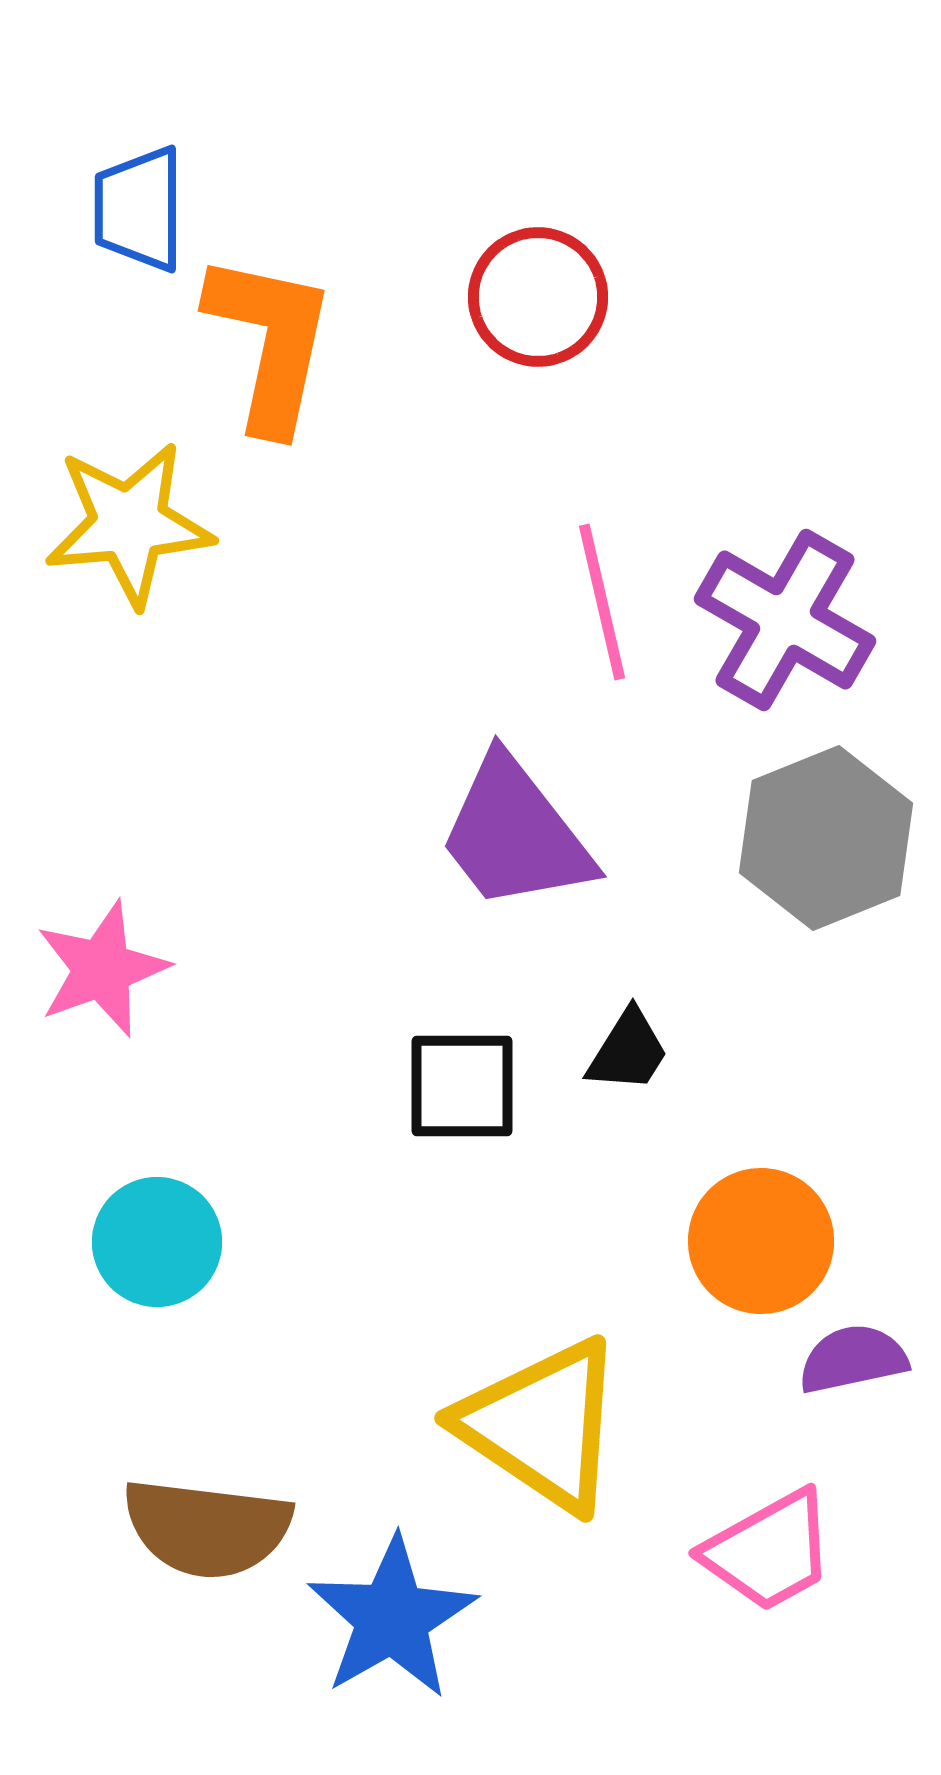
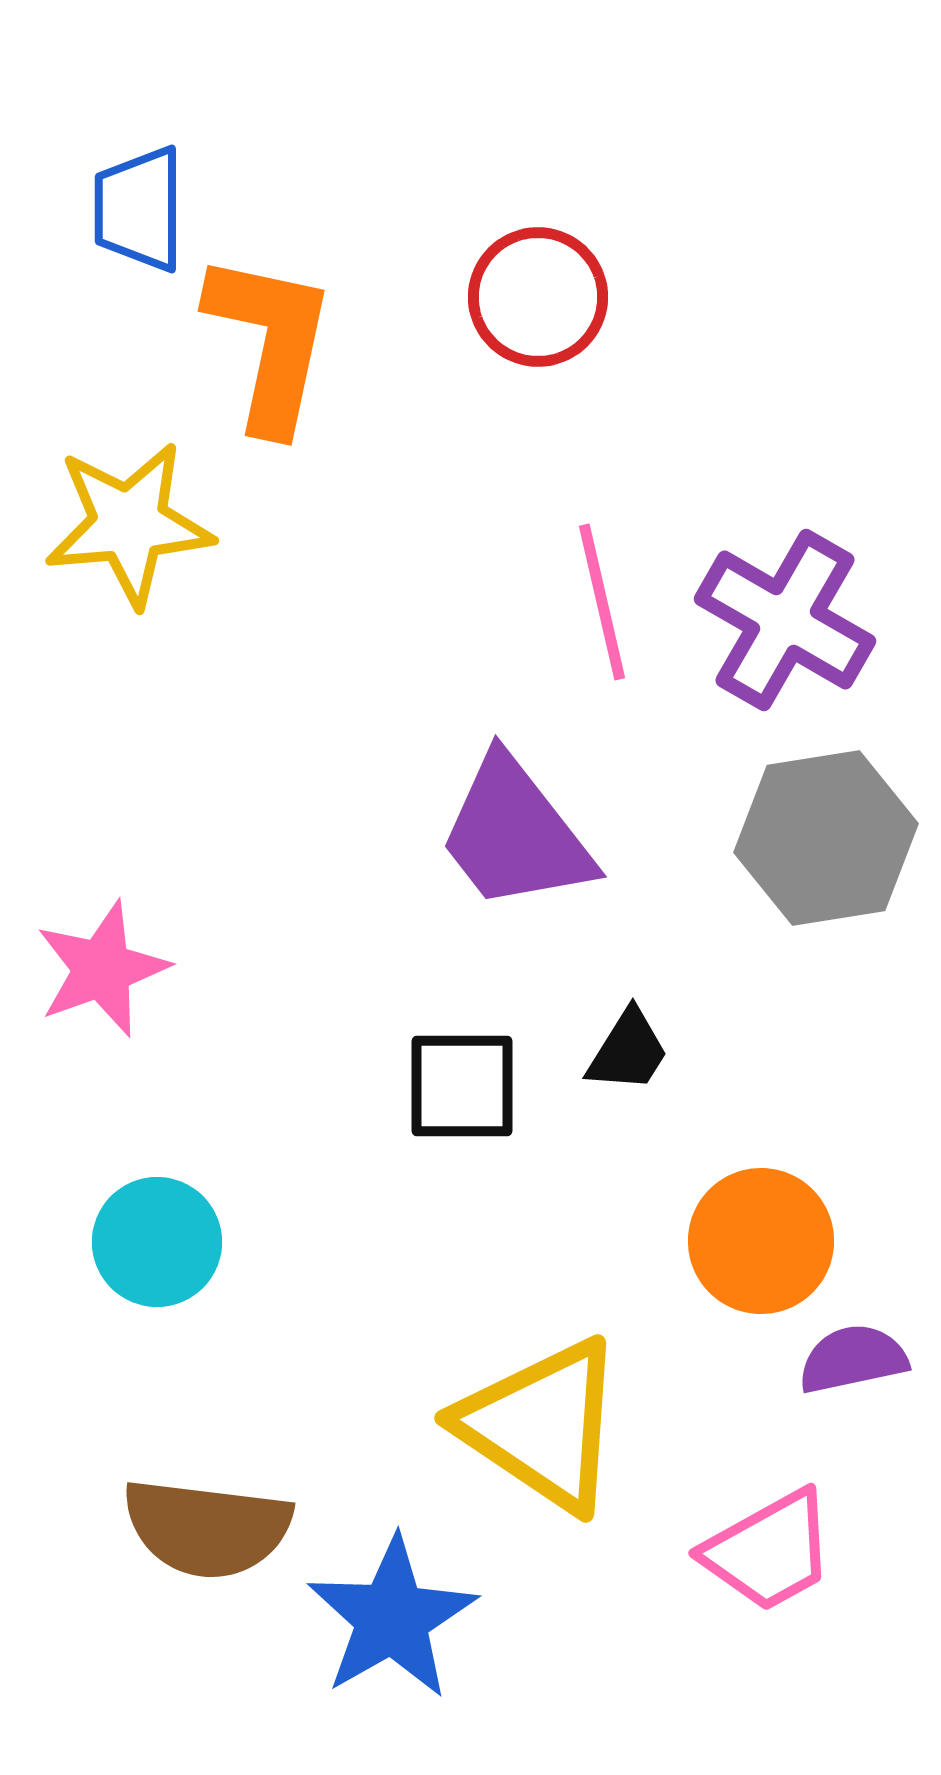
gray hexagon: rotated 13 degrees clockwise
